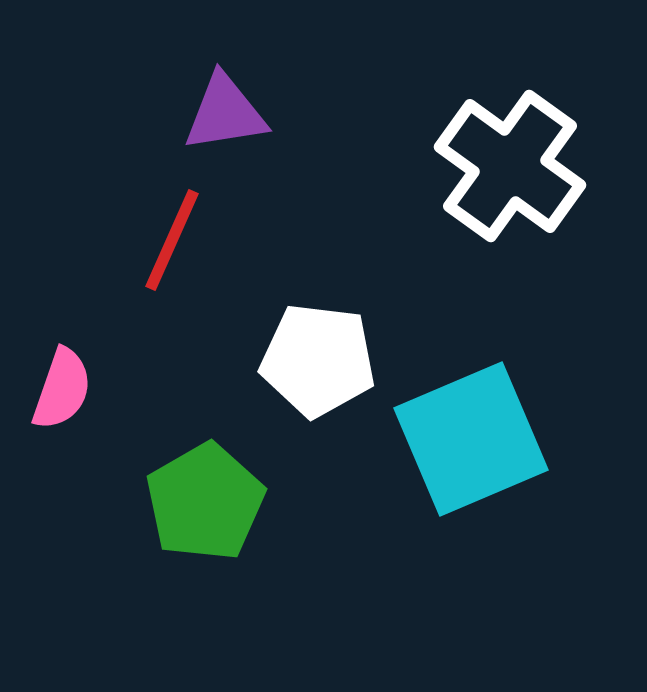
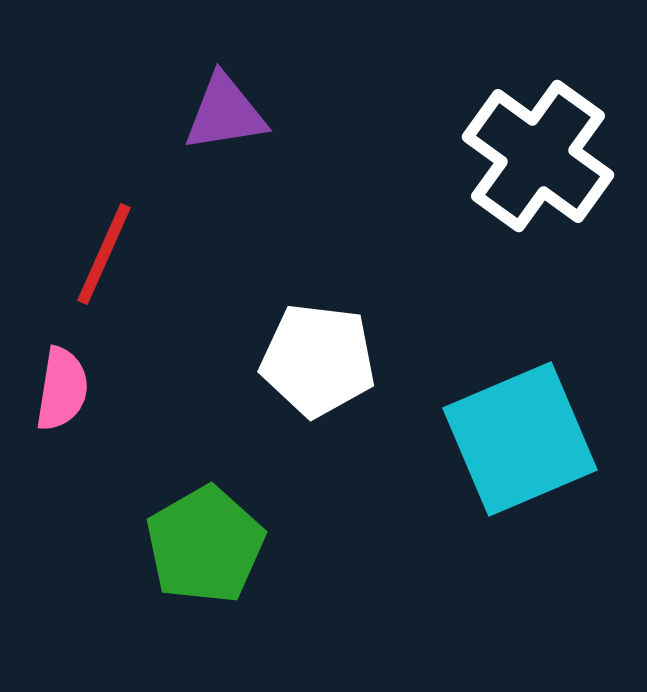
white cross: moved 28 px right, 10 px up
red line: moved 68 px left, 14 px down
pink semicircle: rotated 10 degrees counterclockwise
cyan square: moved 49 px right
green pentagon: moved 43 px down
